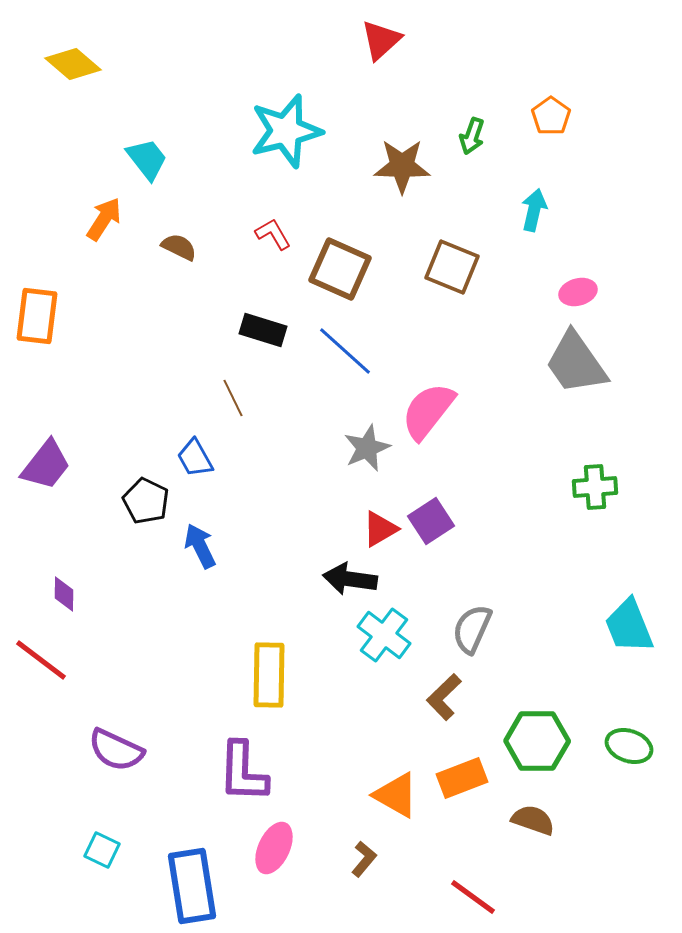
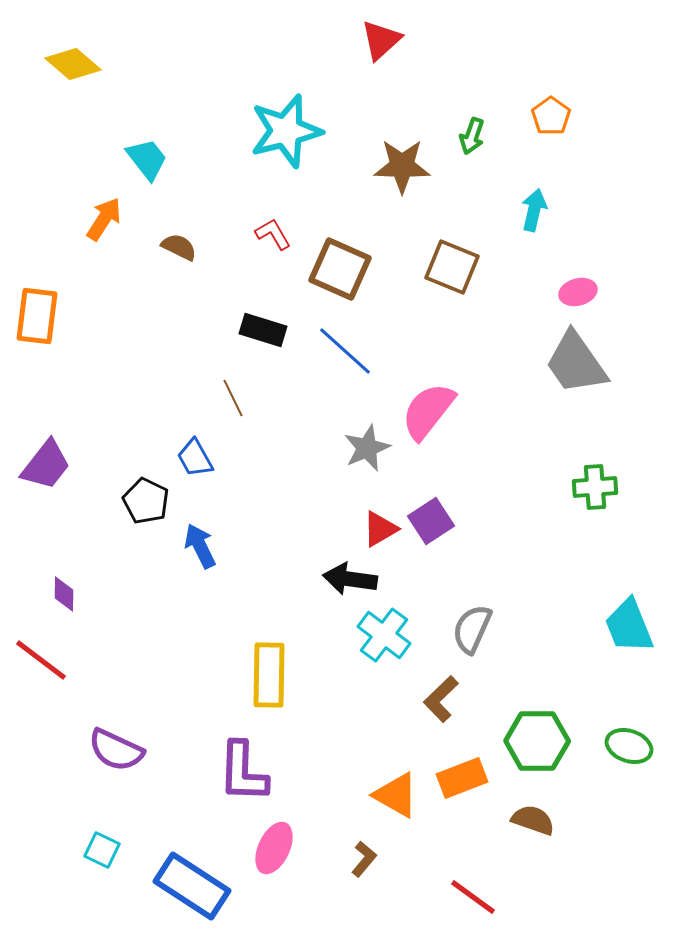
brown L-shape at (444, 697): moved 3 px left, 2 px down
blue rectangle at (192, 886): rotated 48 degrees counterclockwise
